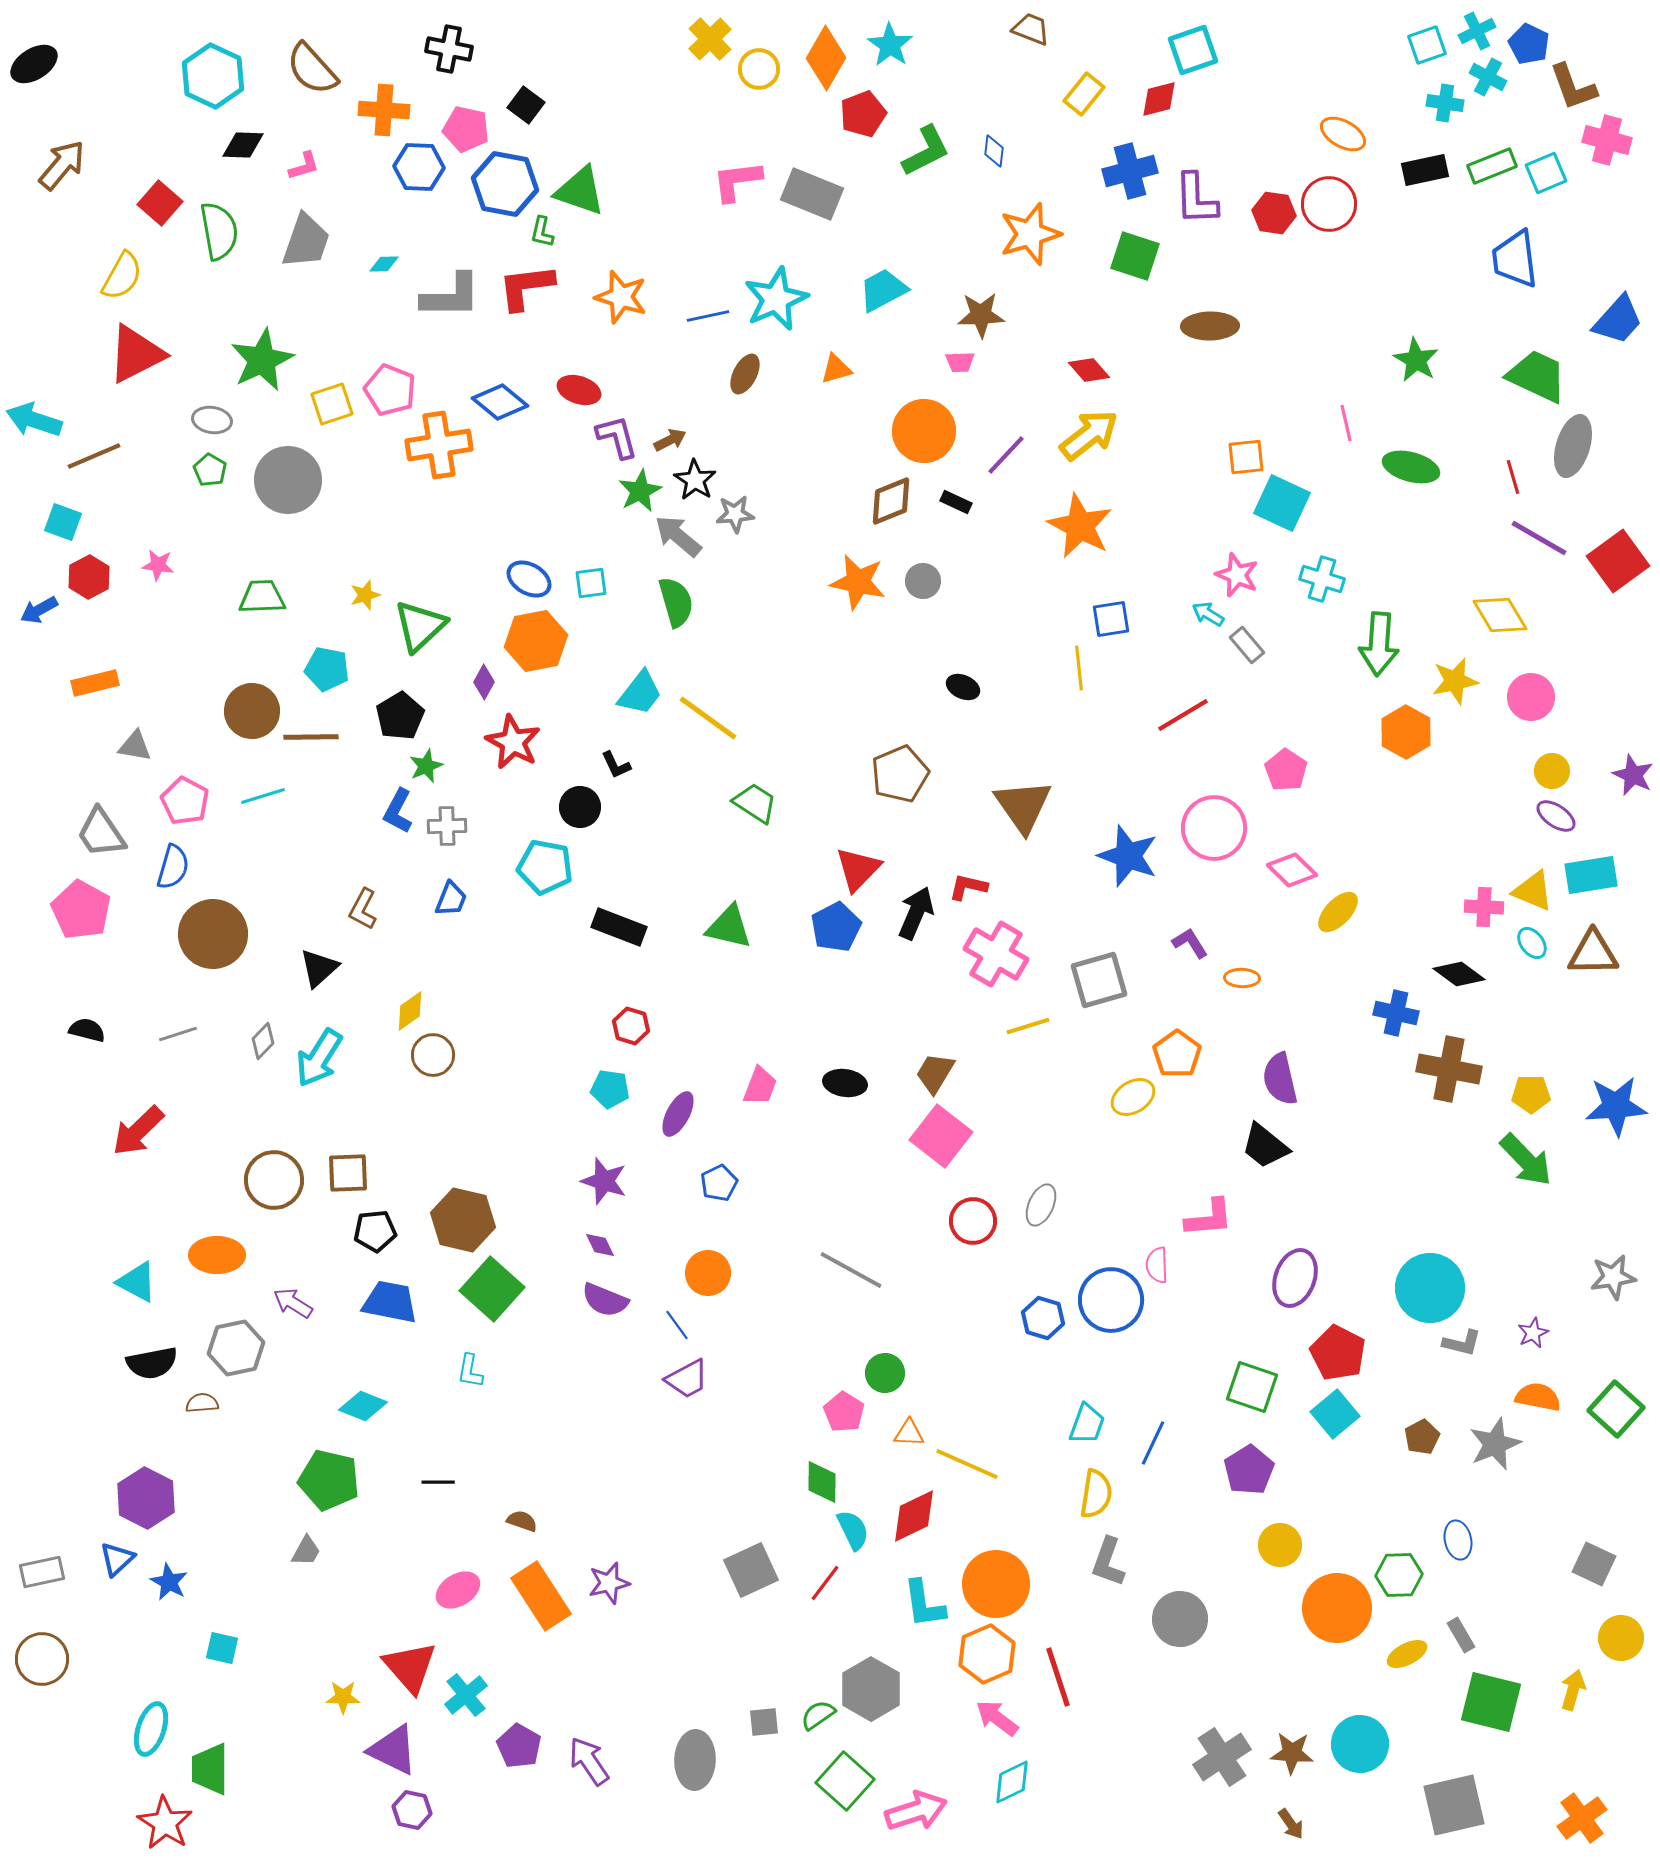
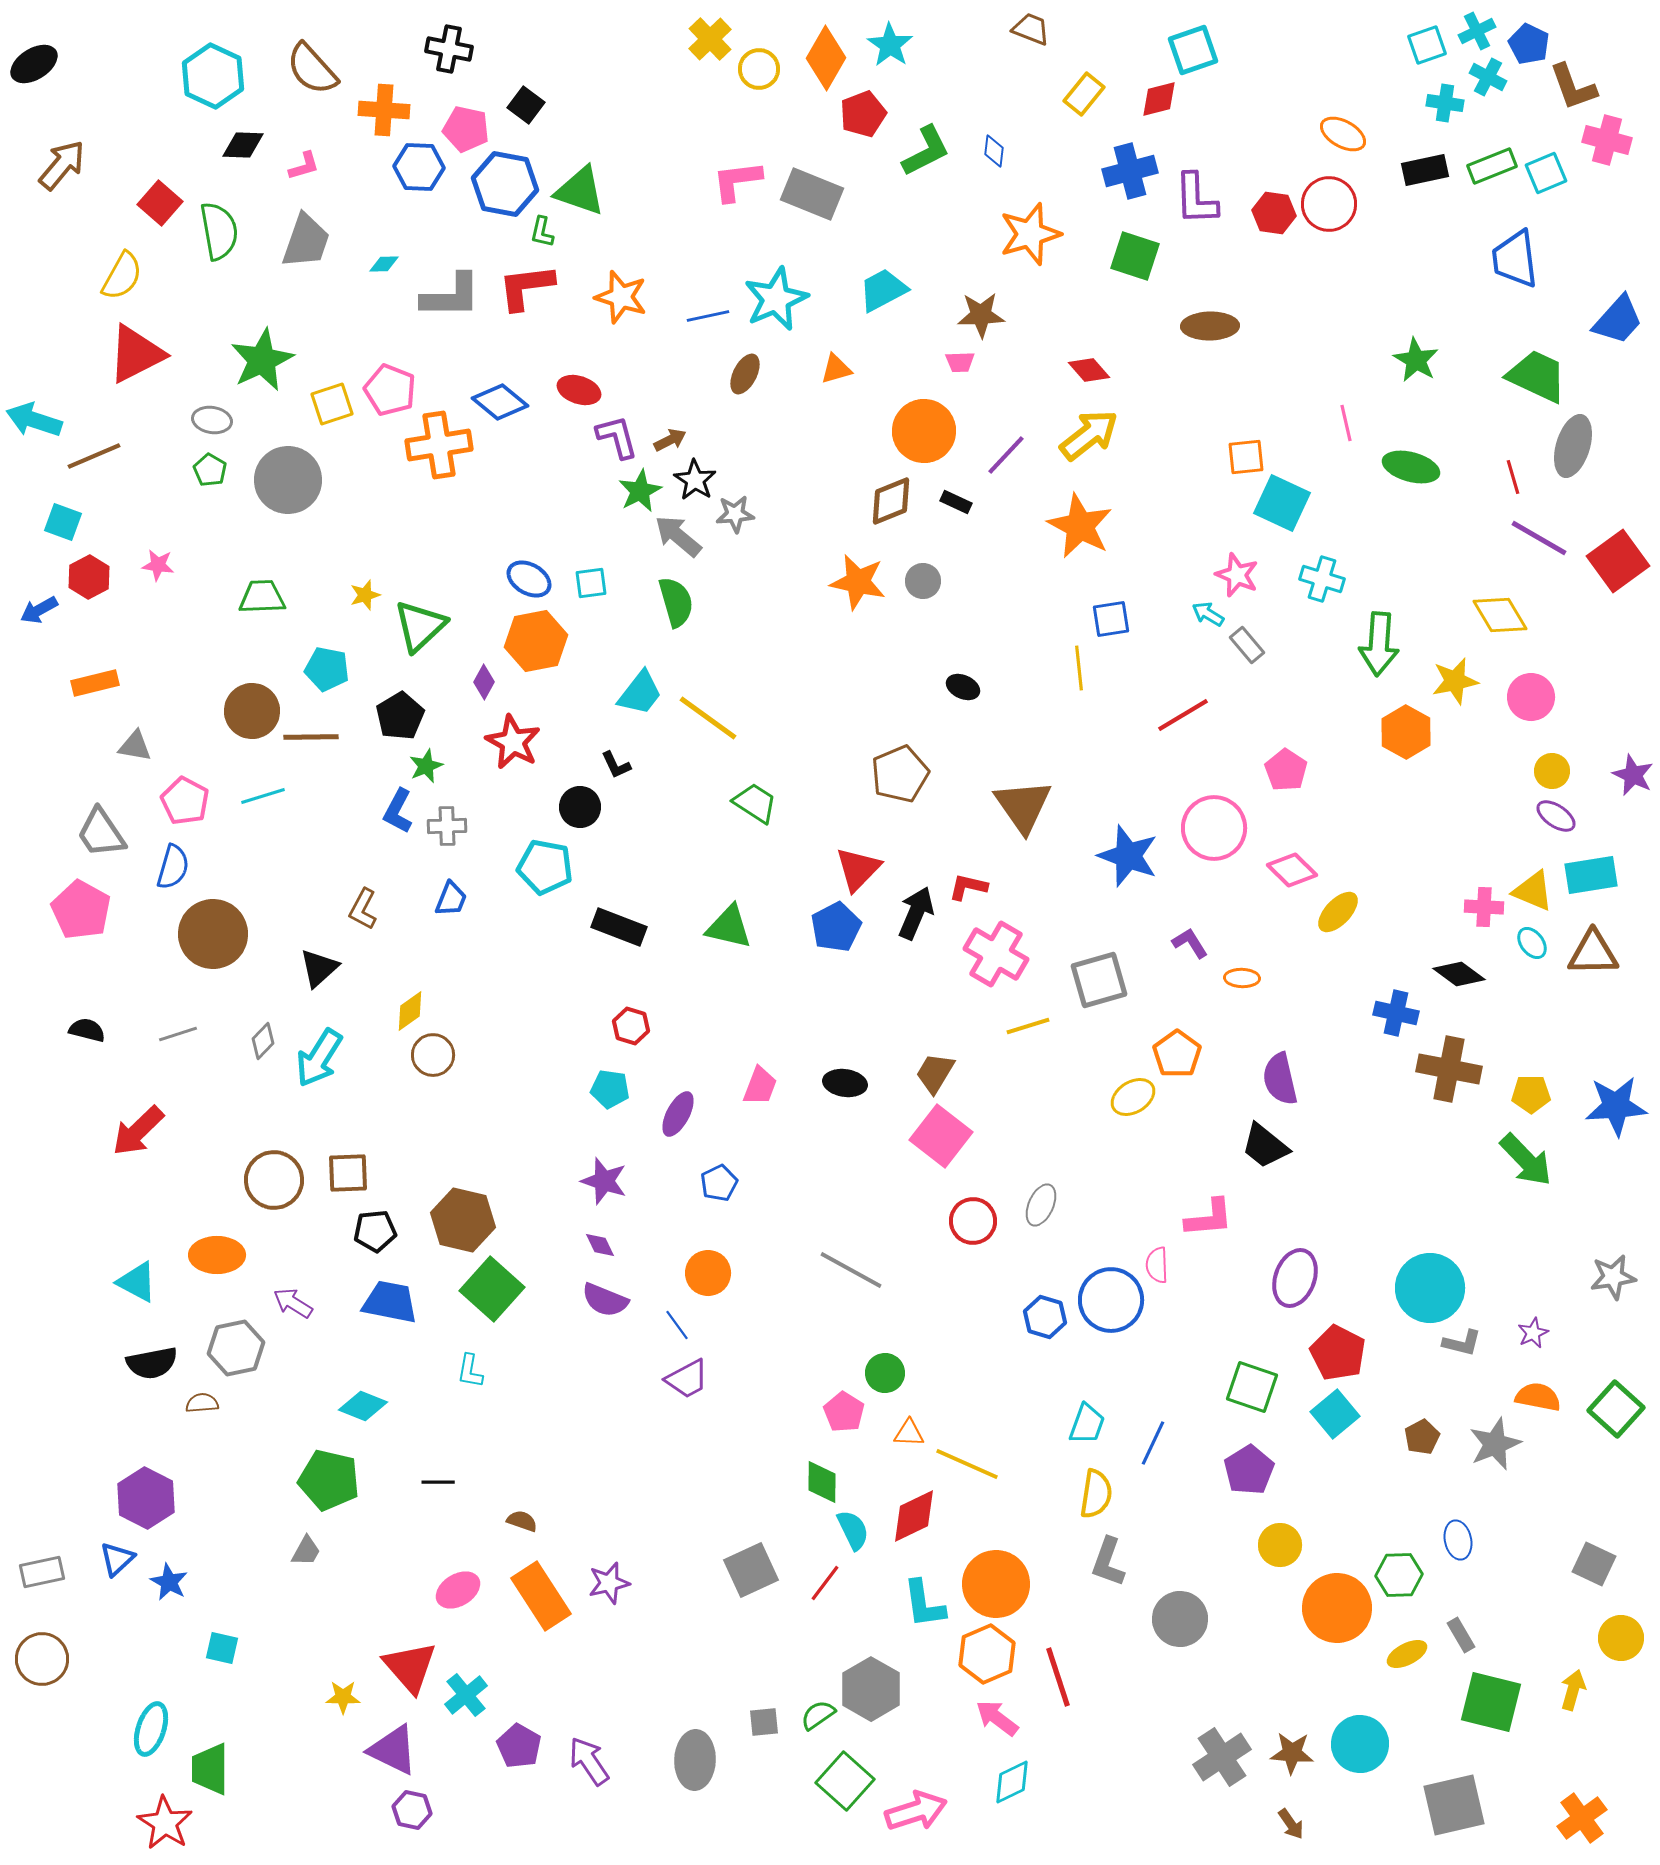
blue hexagon at (1043, 1318): moved 2 px right, 1 px up
